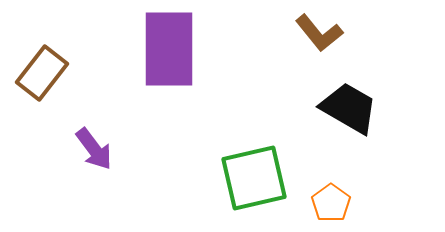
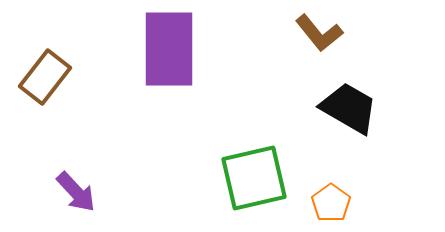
brown rectangle: moved 3 px right, 4 px down
purple arrow: moved 18 px left, 43 px down; rotated 6 degrees counterclockwise
